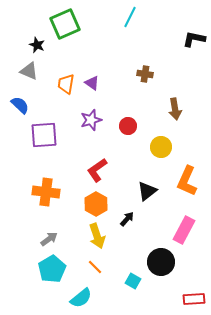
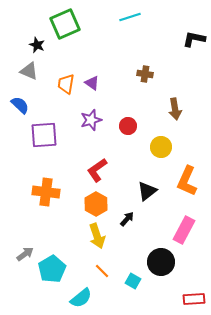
cyan line: rotated 45 degrees clockwise
gray arrow: moved 24 px left, 15 px down
orange line: moved 7 px right, 4 px down
